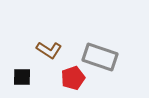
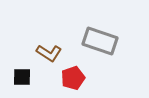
brown L-shape: moved 3 px down
gray rectangle: moved 16 px up
